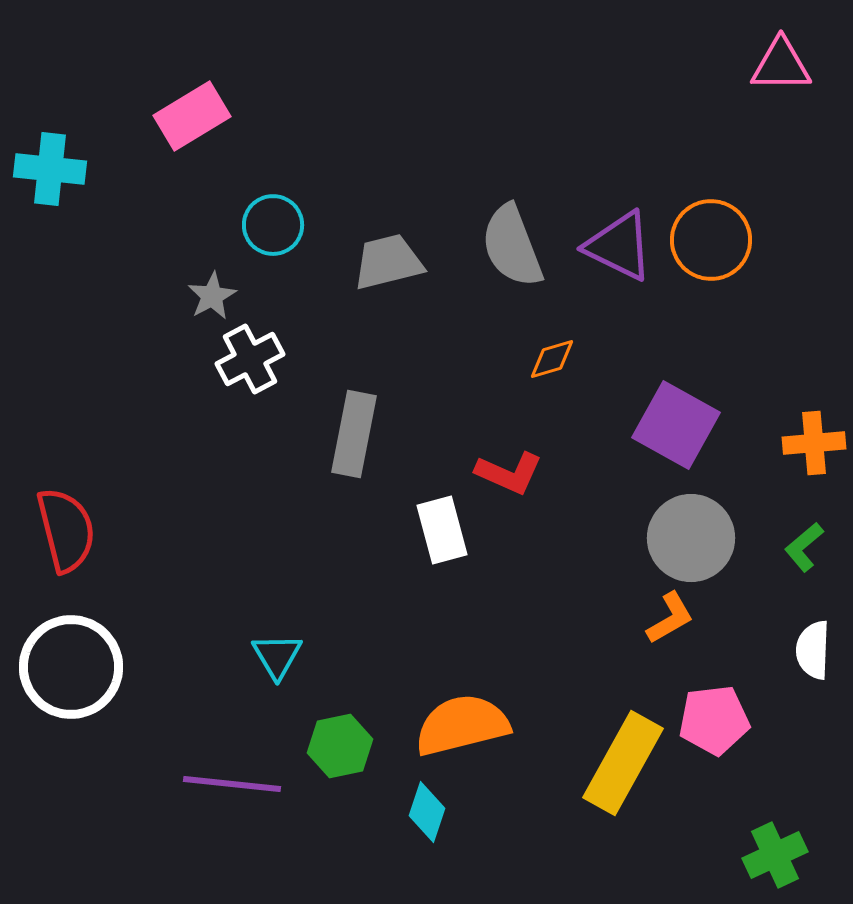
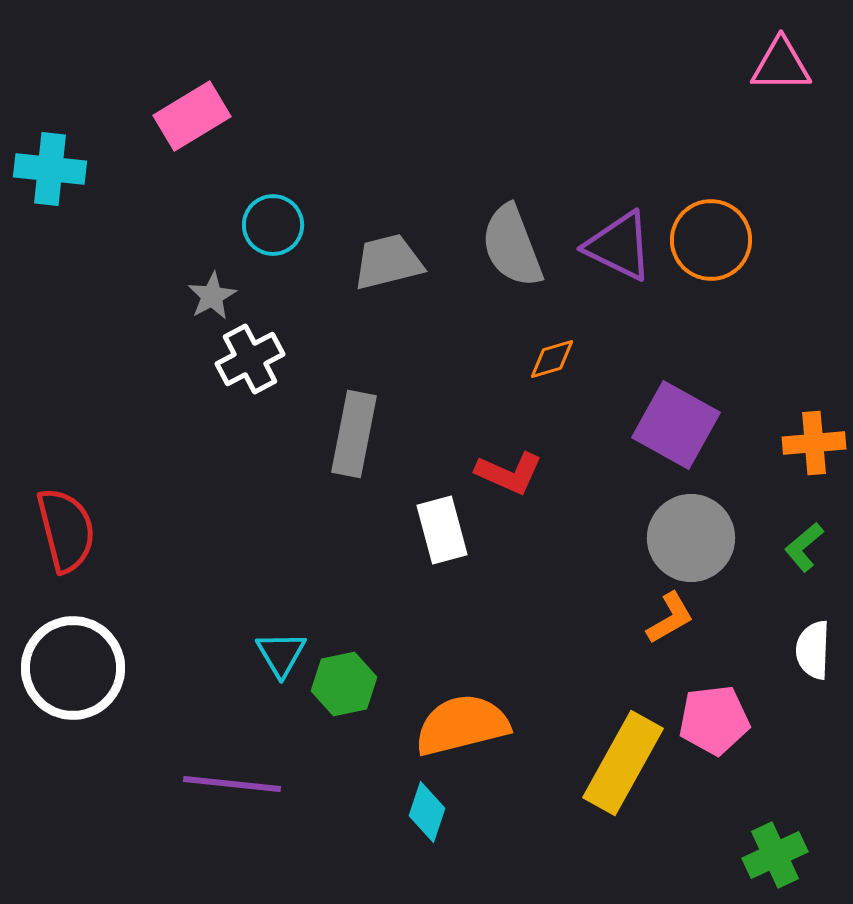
cyan triangle: moved 4 px right, 2 px up
white circle: moved 2 px right, 1 px down
green hexagon: moved 4 px right, 62 px up
